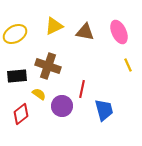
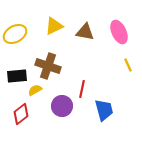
yellow semicircle: moved 4 px left, 4 px up; rotated 64 degrees counterclockwise
